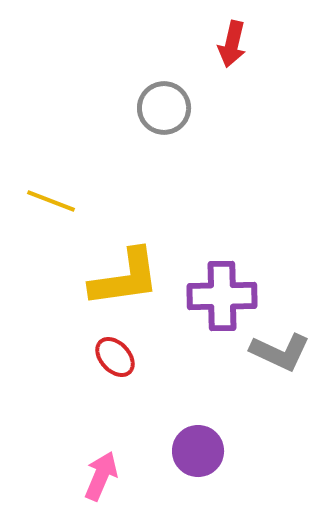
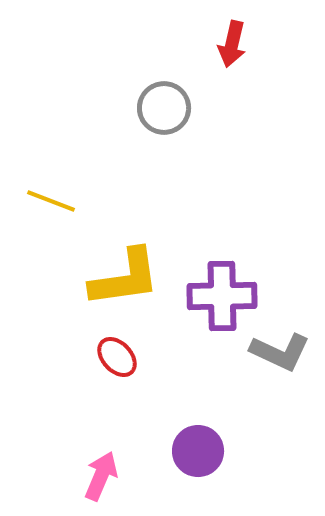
red ellipse: moved 2 px right
